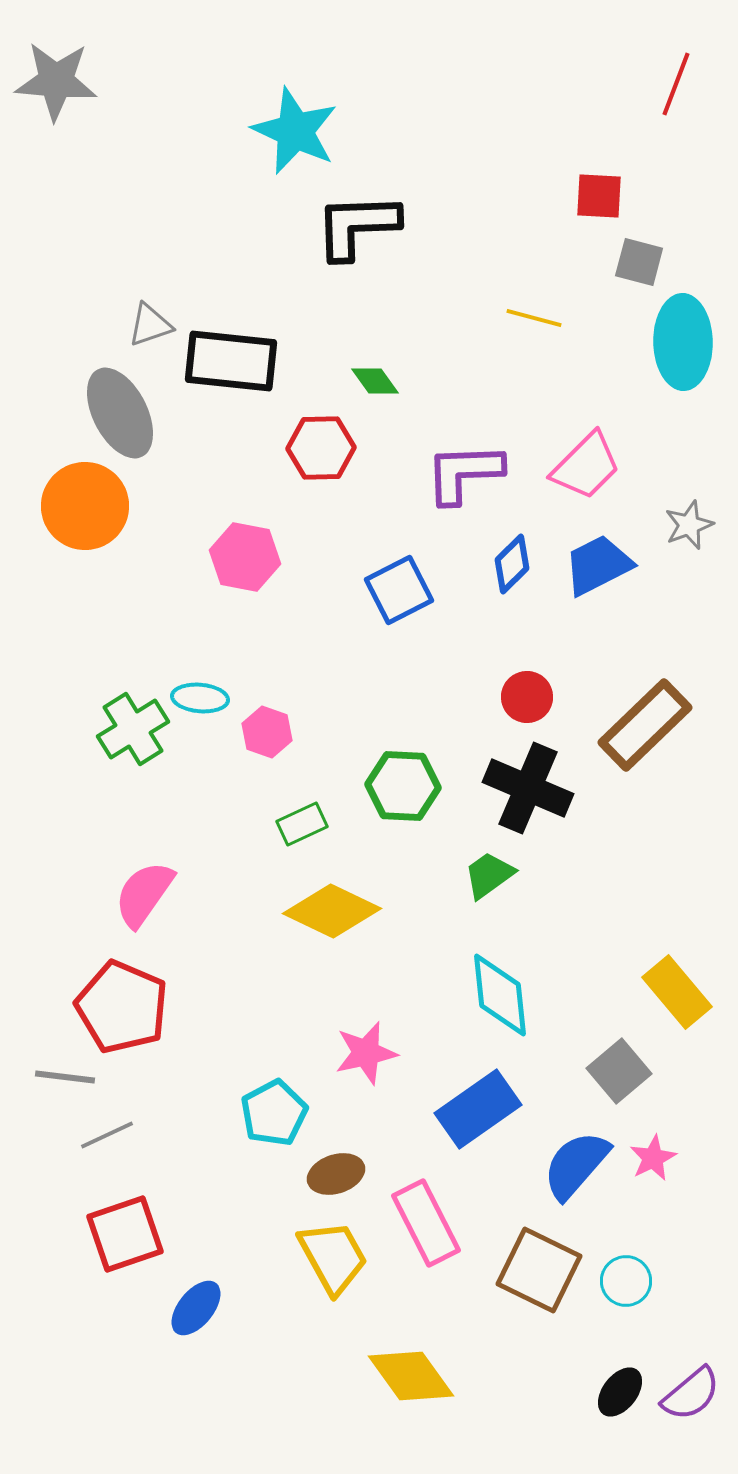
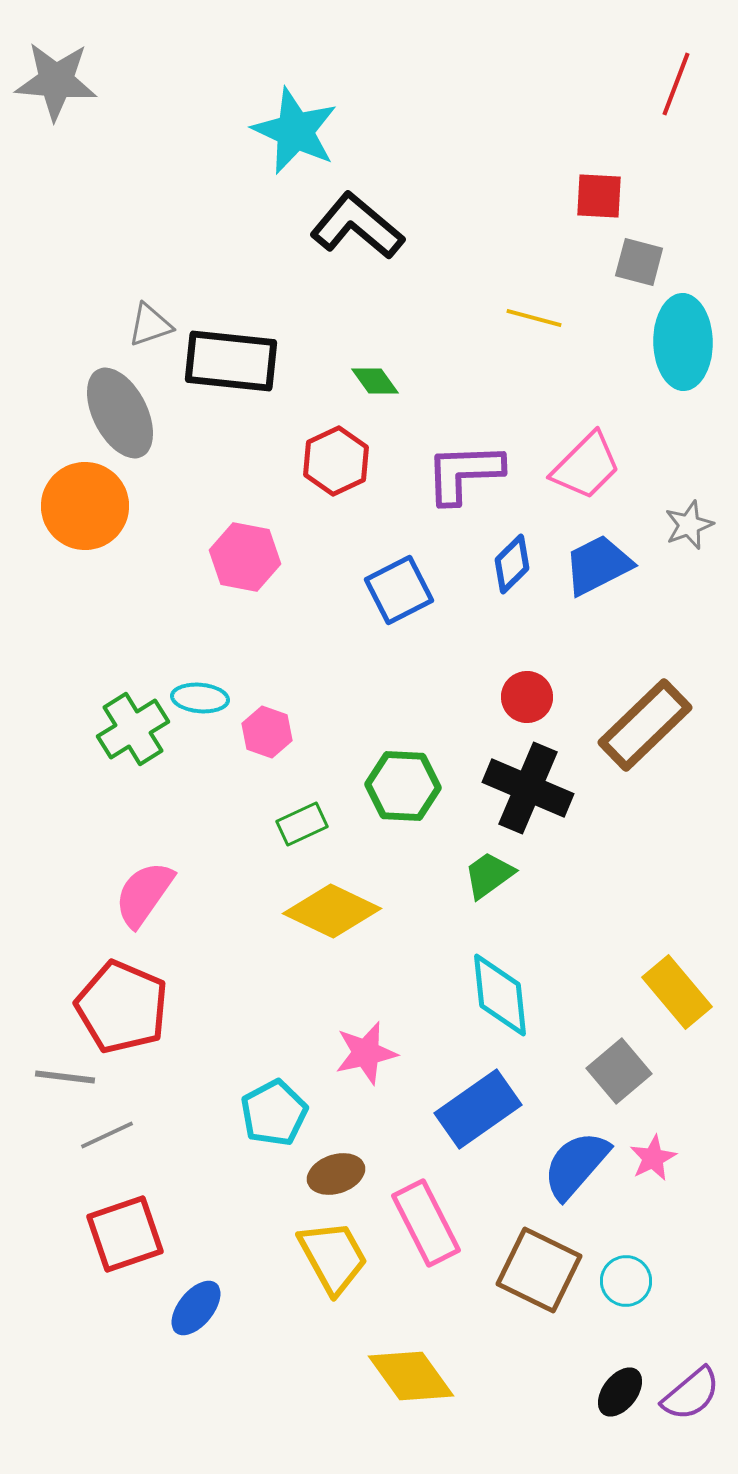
black L-shape at (357, 226): rotated 42 degrees clockwise
red hexagon at (321, 448): moved 15 px right, 13 px down; rotated 24 degrees counterclockwise
